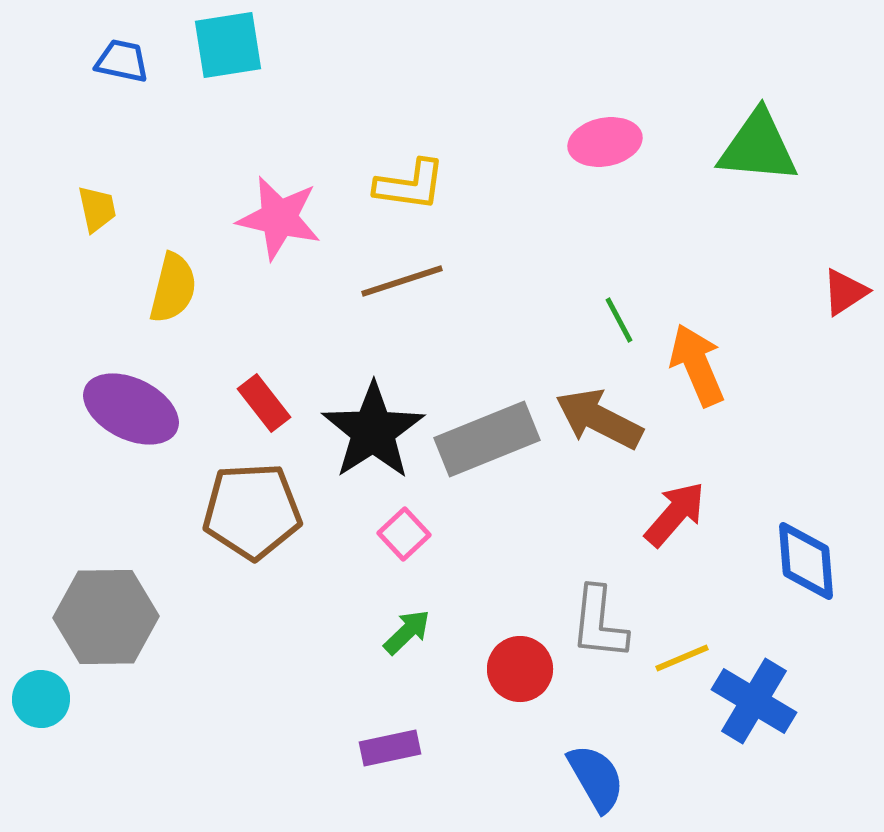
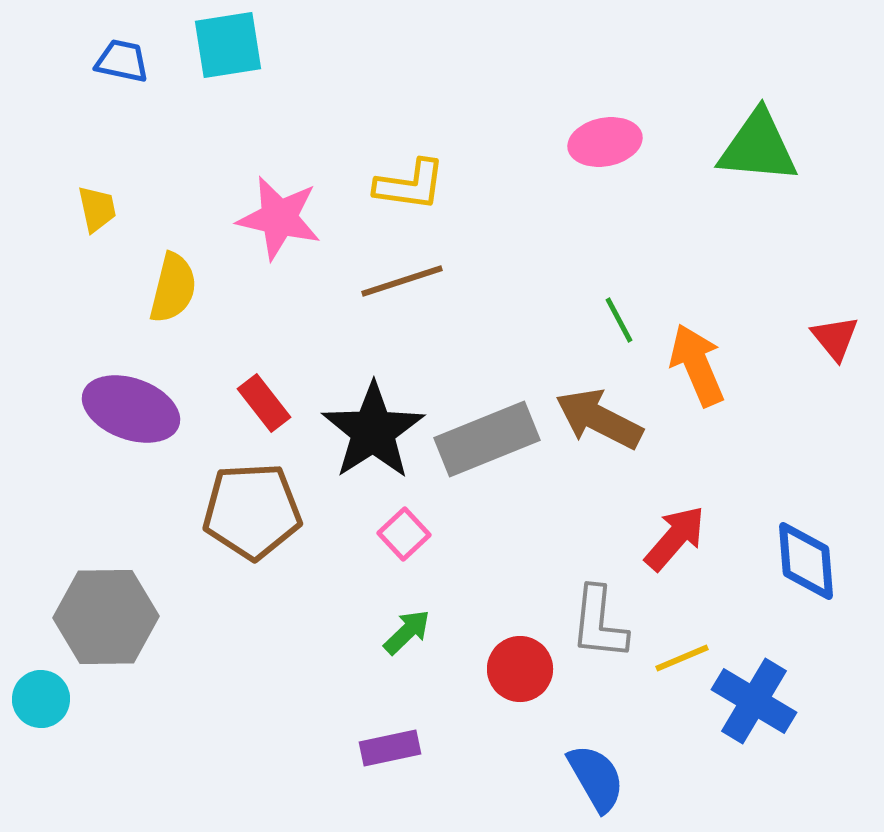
red triangle: moved 10 px left, 46 px down; rotated 36 degrees counterclockwise
purple ellipse: rotated 6 degrees counterclockwise
red arrow: moved 24 px down
